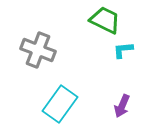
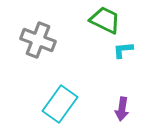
gray cross: moved 10 px up
purple arrow: moved 3 px down; rotated 15 degrees counterclockwise
